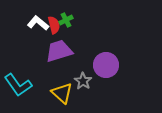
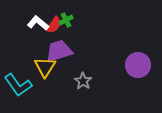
red semicircle: rotated 48 degrees clockwise
purple circle: moved 32 px right
yellow triangle: moved 17 px left, 26 px up; rotated 20 degrees clockwise
